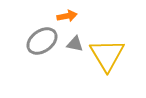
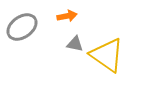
gray ellipse: moved 20 px left, 14 px up
yellow triangle: rotated 24 degrees counterclockwise
